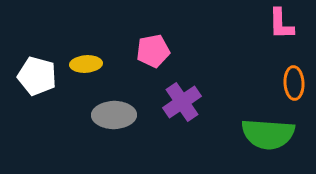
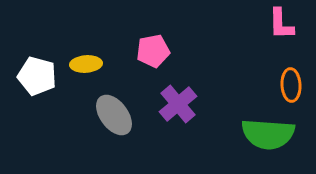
orange ellipse: moved 3 px left, 2 px down
purple cross: moved 4 px left, 2 px down; rotated 6 degrees counterclockwise
gray ellipse: rotated 54 degrees clockwise
